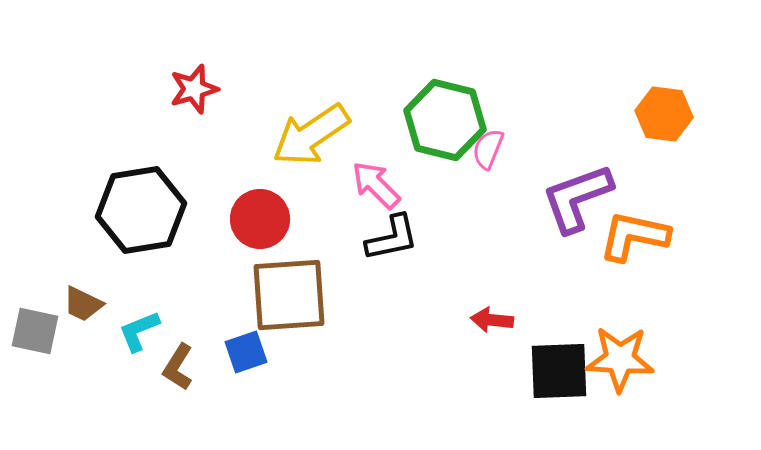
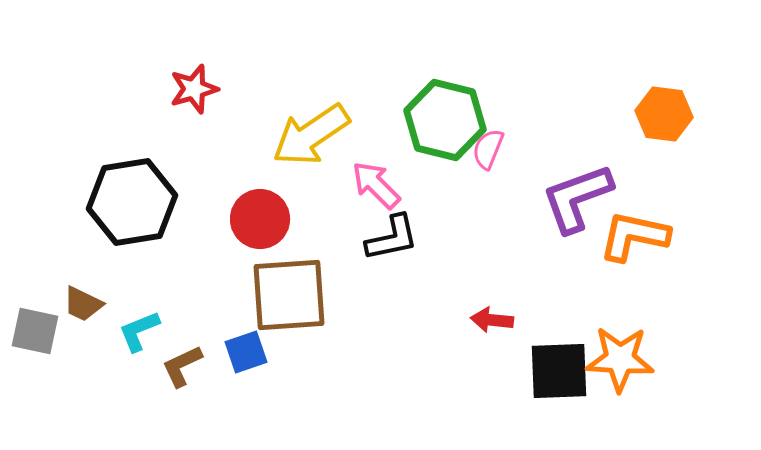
black hexagon: moved 9 px left, 8 px up
brown L-shape: moved 4 px right, 1 px up; rotated 33 degrees clockwise
